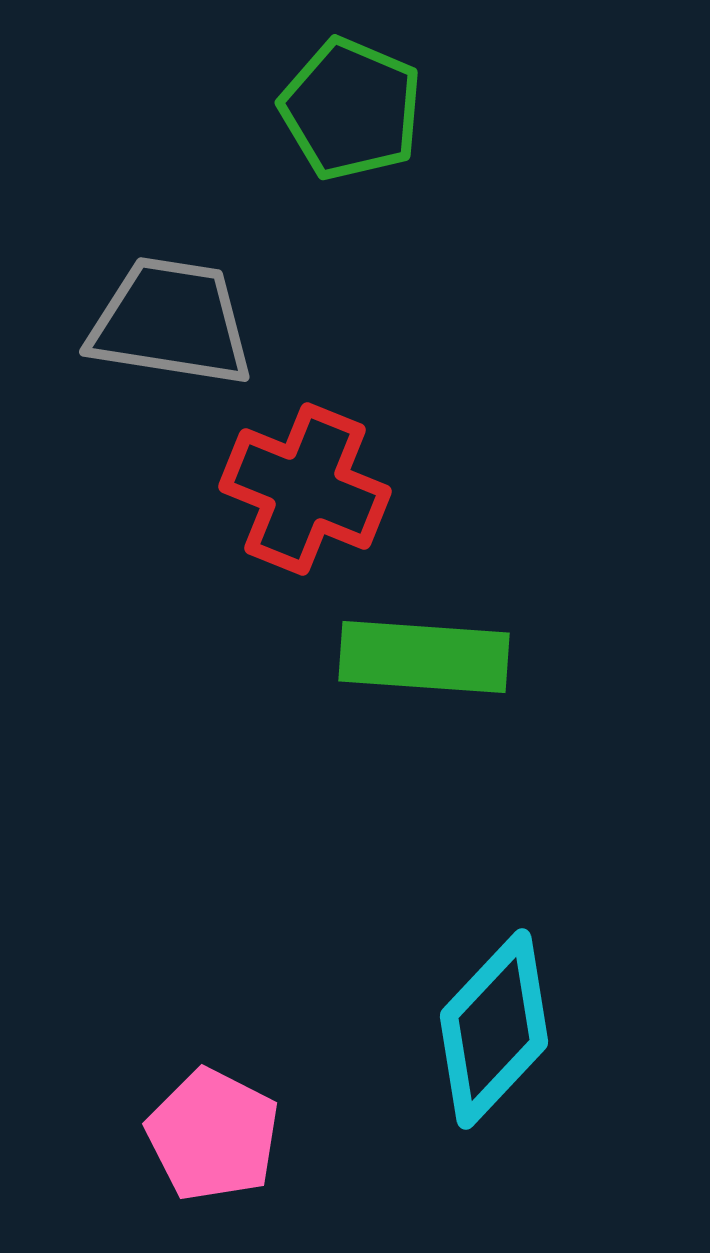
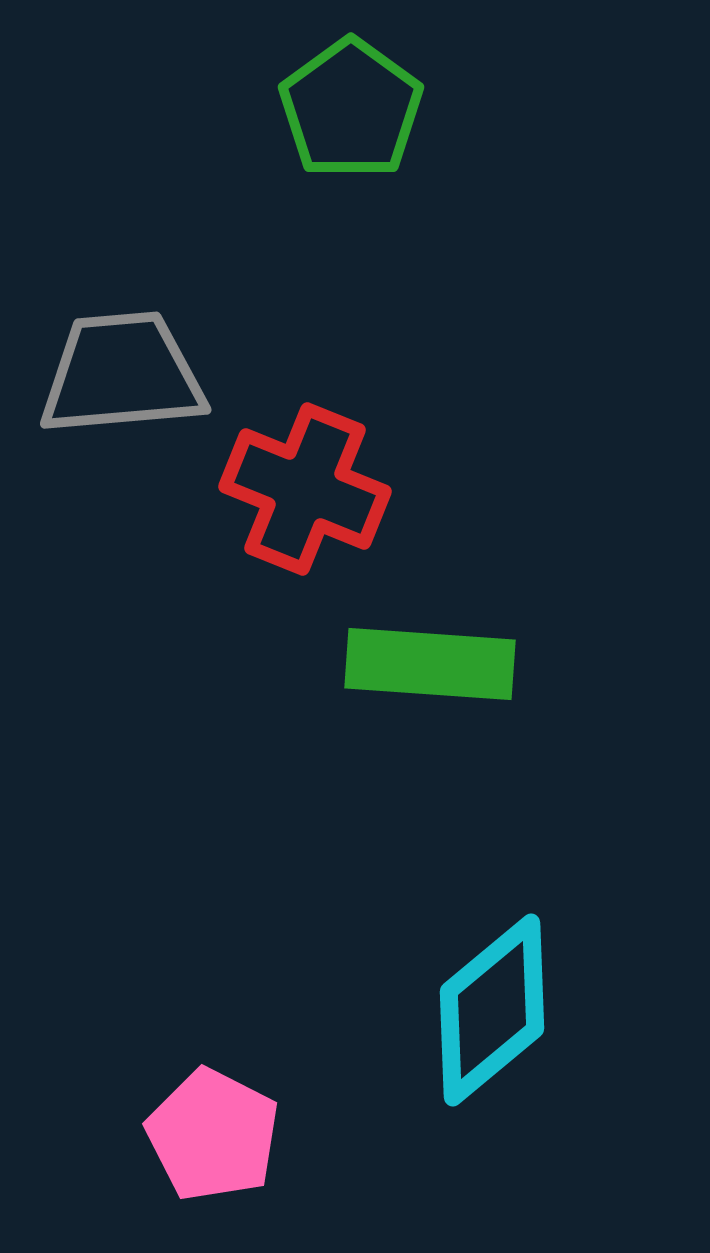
green pentagon: rotated 13 degrees clockwise
gray trapezoid: moved 49 px left, 52 px down; rotated 14 degrees counterclockwise
green rectangle: moved 6 px right, 7 px down
cyan diamond: moved 2 px left, 19 px up; rotated 7 degrees clockwise
